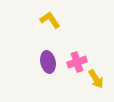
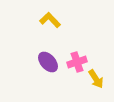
yellow L-shape: rotated 10 degrees counterclockwise
purple ellipse: rotated 30 degrees counterclockwise
